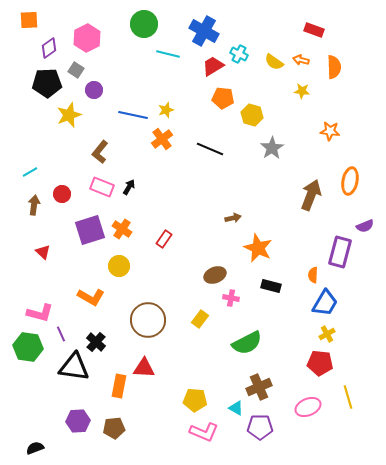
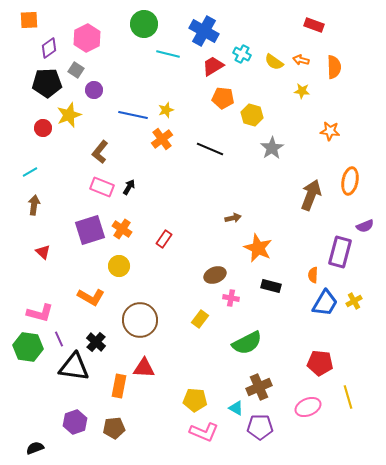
red rectangle at (314, 30): moved 5 px up
cyan cross at (239, 54): moved 3 px right
red circle at (62, 194): moved 19 px left, 66 px up
brown circle at (148, 320): moved 8 px left
purple line at (61, 334): moved 2 px left, 5 px down
yellow cross at (327, 334): moved 27 px right, 33 px up
purple hexagon at (78, 421): moved 3 px left, 1 px down; rotated 15 degrees counterclockwise
